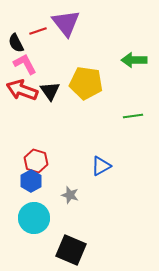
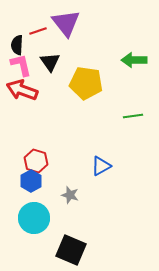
black semicircle: moved 1 px right, 2 px down; rotated 30 degrees clockwise
pink L-shape: moved 4 px left, 1 px down; rotated 15 degrees clockwise
black triangle: moved 29 px up
